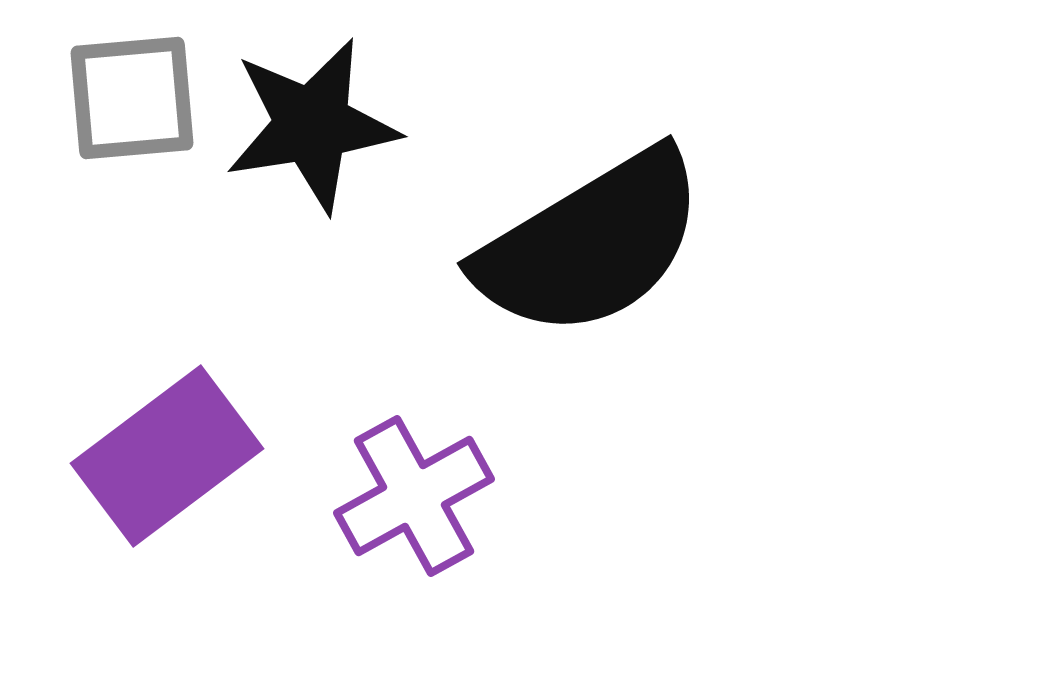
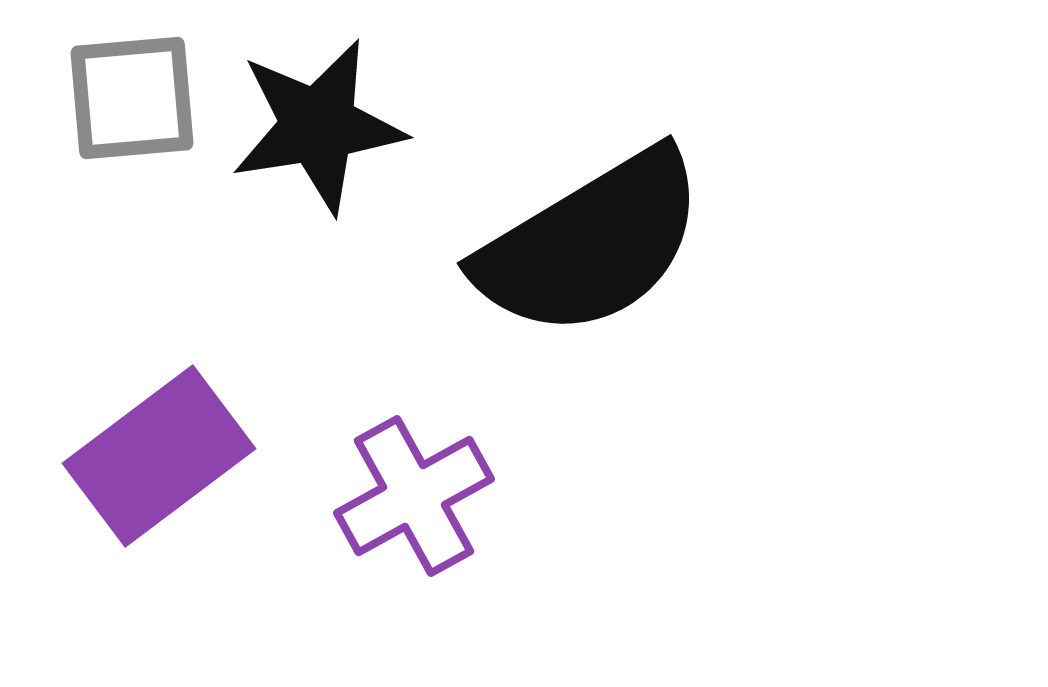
black star: moved 6 px right, 1 px down
purple rectangle: moved 8 px left
